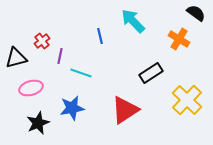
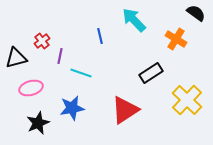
cyan arrow: moved 1 px right, 1 px up
orange cross: moved 3 px left
